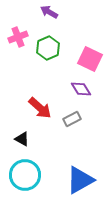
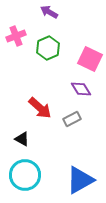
pink cross: moved 2 px left, 1 px up
